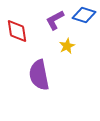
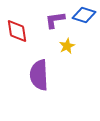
purple L-shape: rotated 20 degrees clockwise
purple semicircle: rotated 8 degrees clockwise
